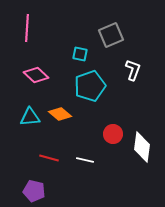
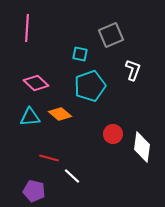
pink diamond: moved 8 px down
white line: moved 13 px left, 16 px down; rotated 30 degrees clockwise
